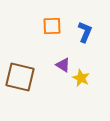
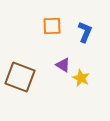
brown square: rotated 8 degrees clockwise
